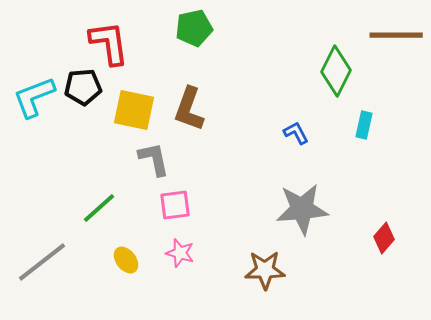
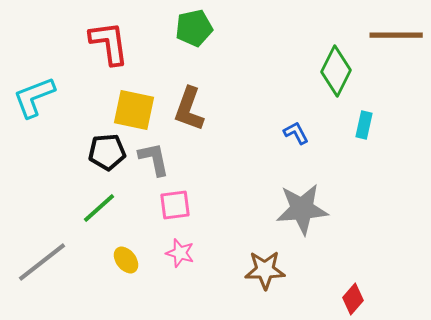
black pentagon: moved 24 px right, 65 px down
red diamond: moved 31 px left, 61 px down
